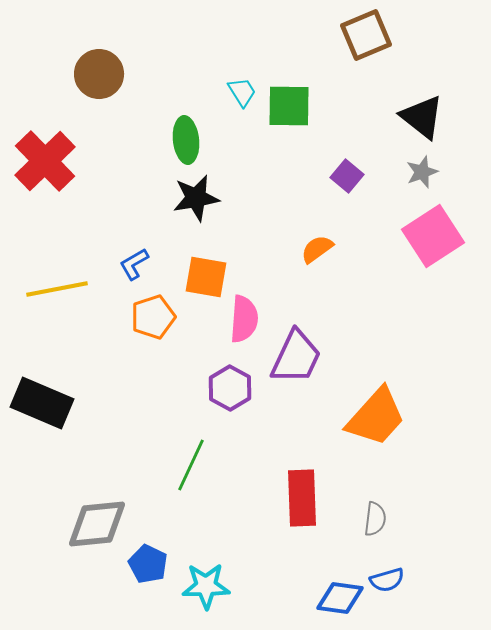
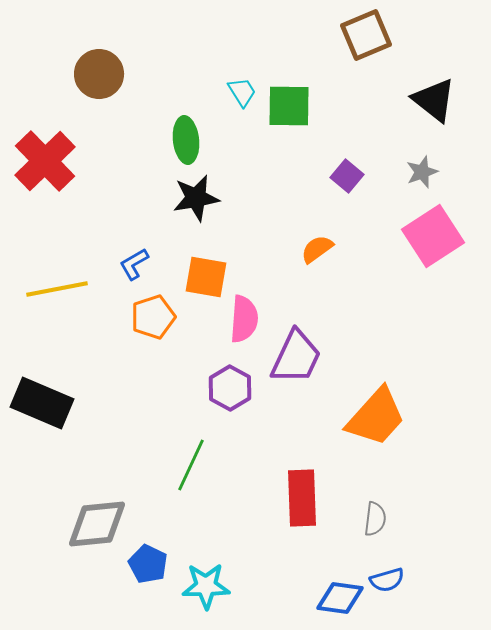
black triangle: moved 12 px right, 17 px up
